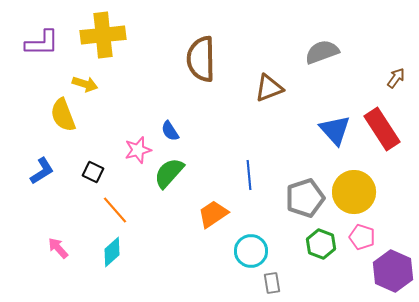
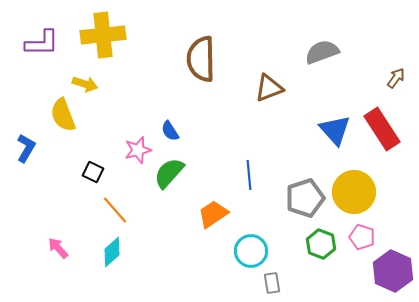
blue L-shape: moved 16 px left, 23 px up; rotated 28 degrees counterclockwise
